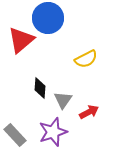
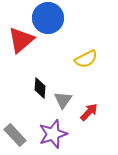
red arrow: rotated 18 degrees counterclockwise
purple star: moved 2 px down
